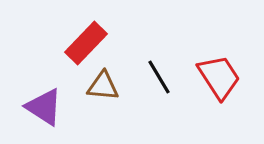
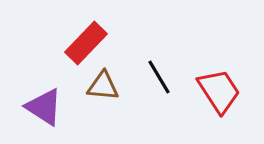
red trapezoid: moved 14 px down
